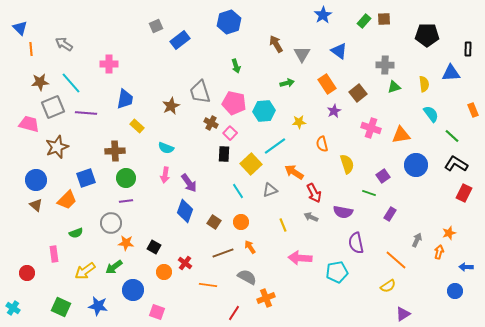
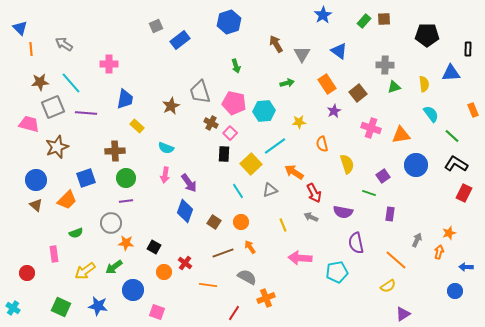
purple rectangle at (390, 214): rotated 24 degrees counterclockwise
